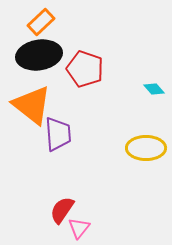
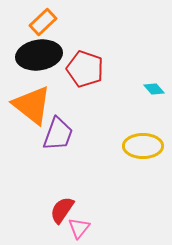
orange rectangle: moved 2 px right
purple trapezoid: rotated 24 degrees clockwise
yellow ellipse: moved 3 px left, 2 px up
